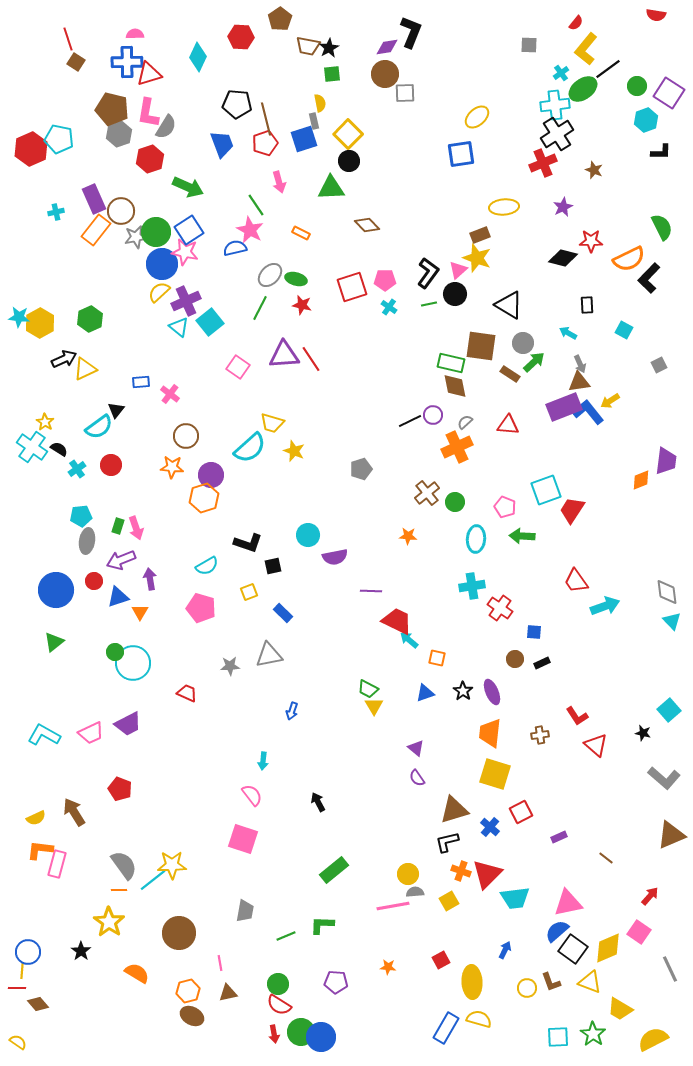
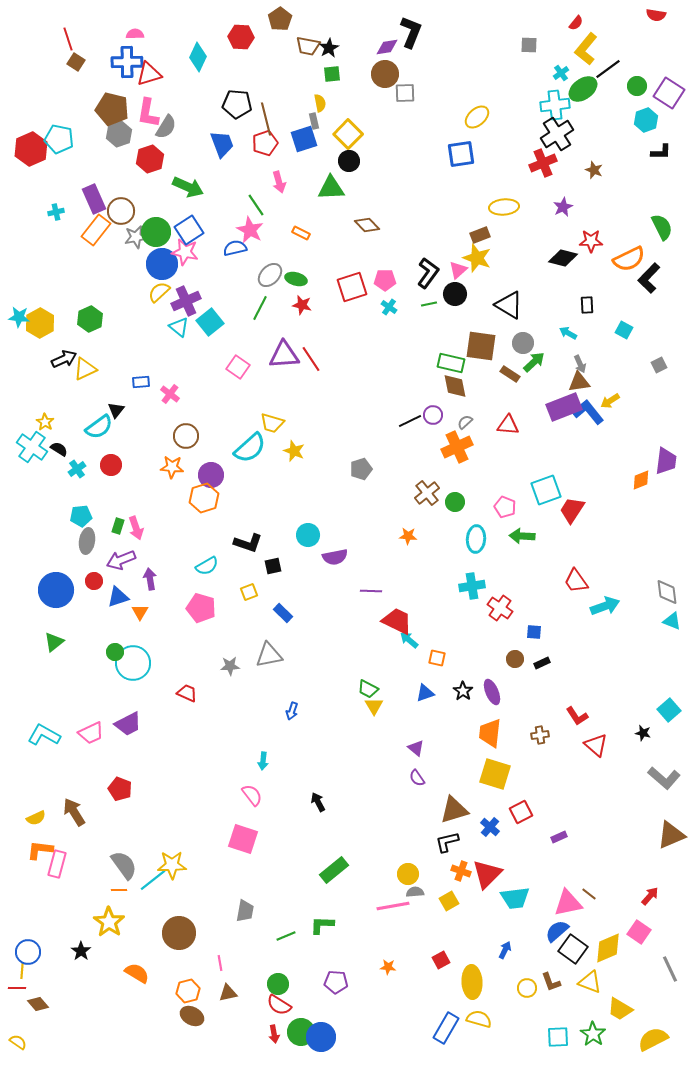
cyan triangle at (672, 621): rotated 24 degrees counterclockwise
brown line at (606, 858): moved 17 px left, 36 px down
